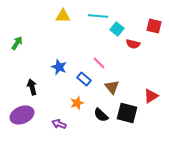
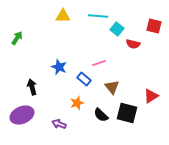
green arrow: moved 5 px up
pink line: rotated 64 degrees counterclockwise
